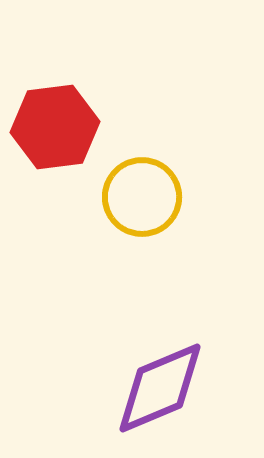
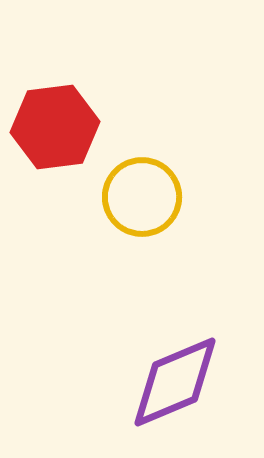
purple diamond: moved 15 px right, 6 px up
